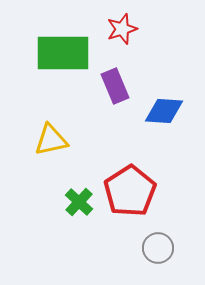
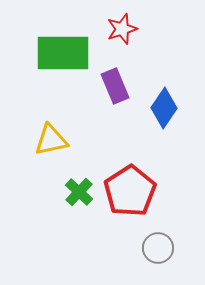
blue diamond: moved 3 px up; rotated 60 degrees counterclockwise
green cross: moved 10 px up
